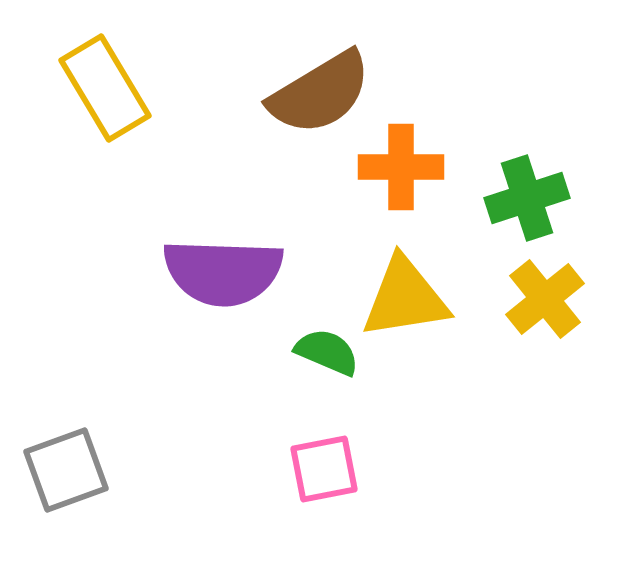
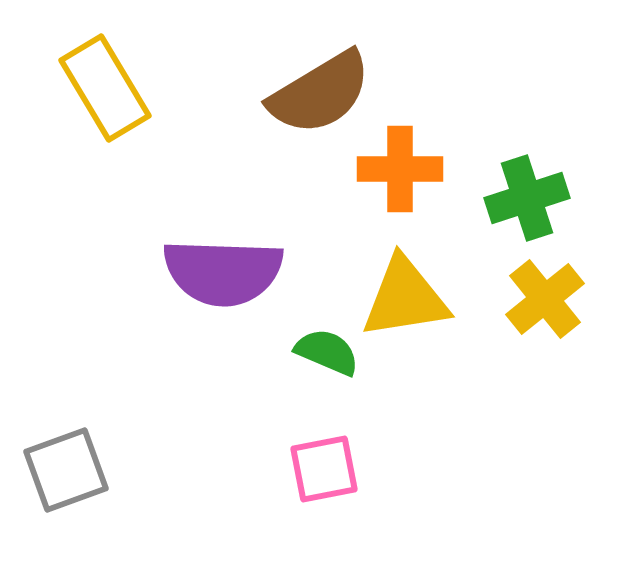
orange cross: moved 1 px left, 2 px down
